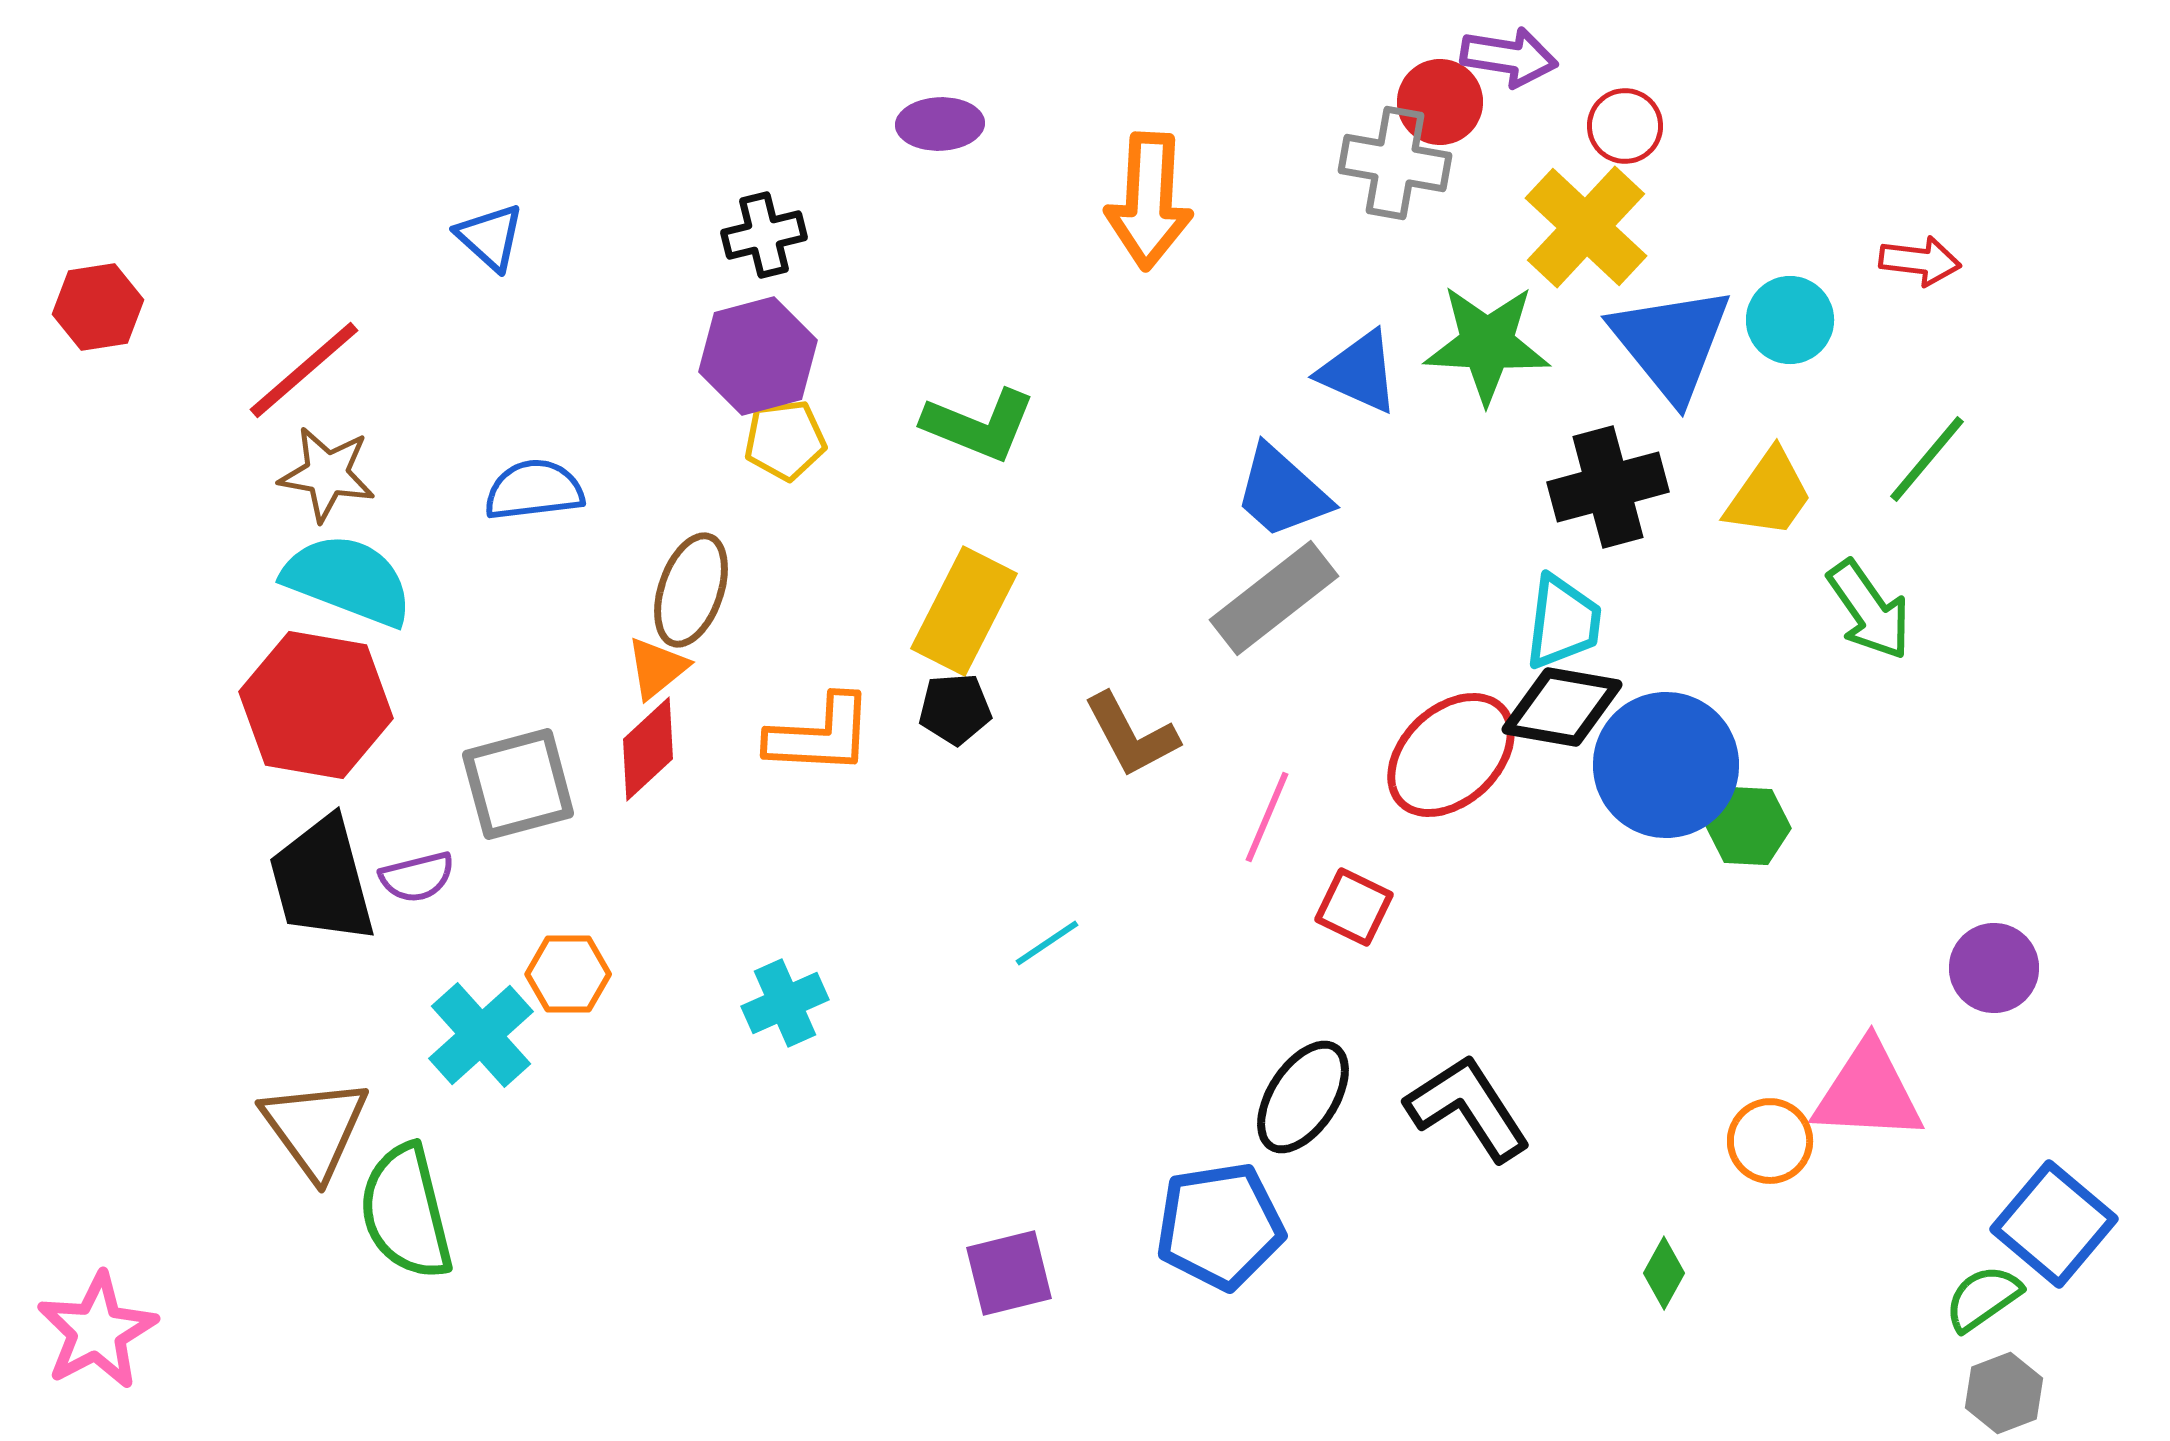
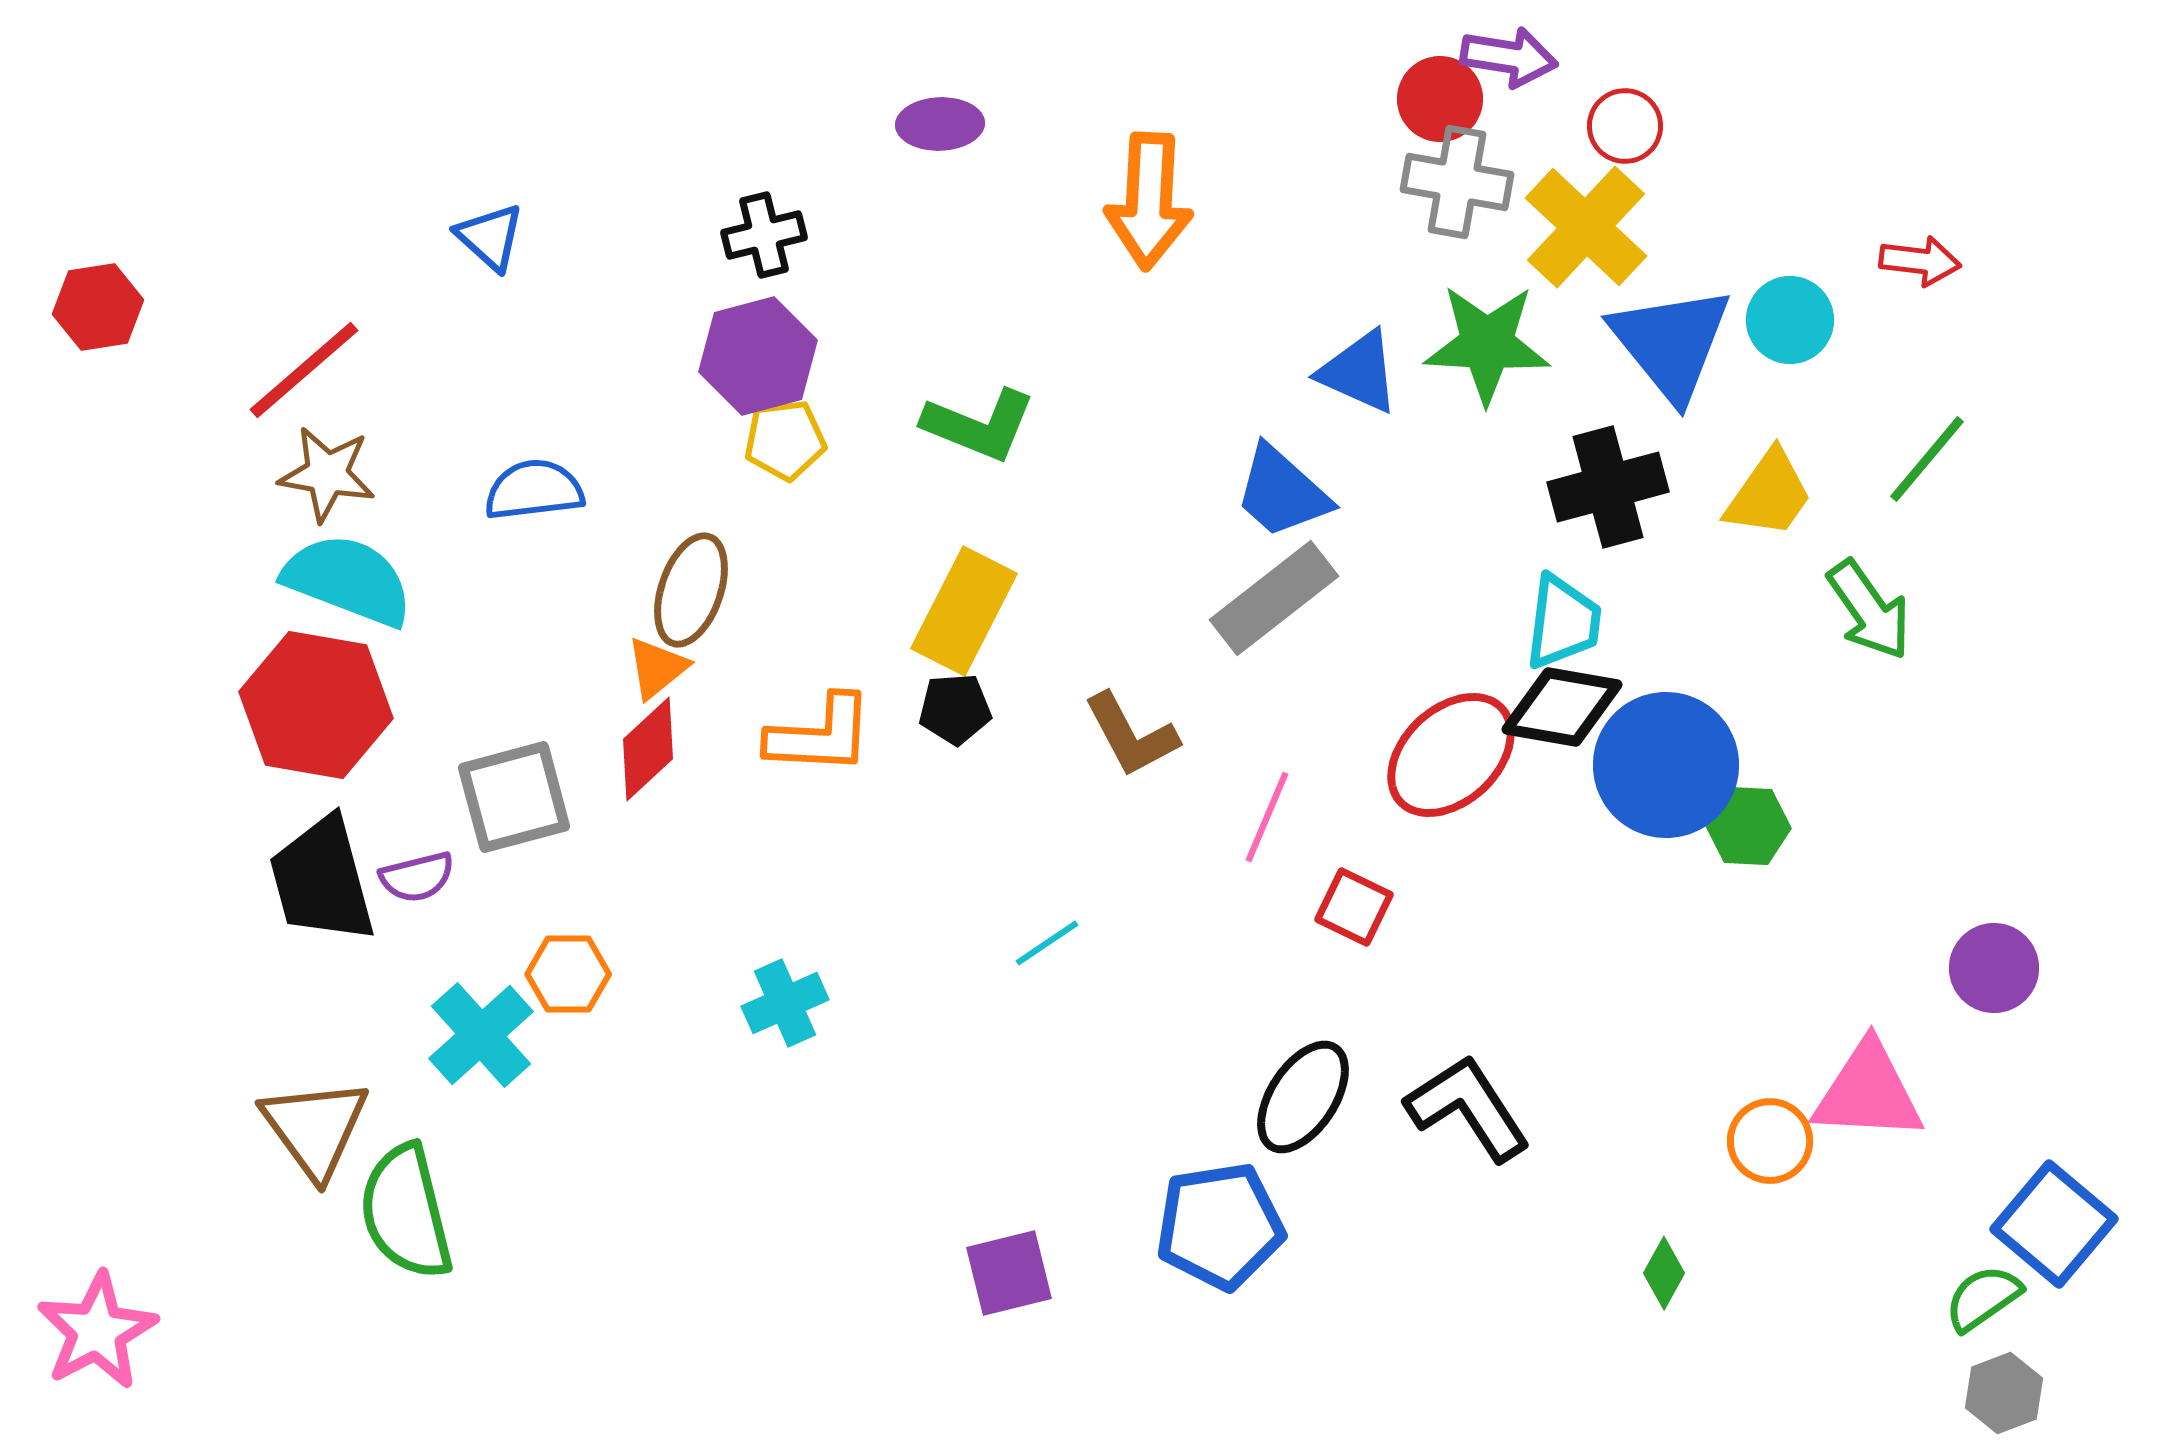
red circle at (1440, 102): moved 3 px up
gray cross at (1395, 163): moved 62 px right, 19 px down
gray square at (518, 784): moved 4 px left, 13 px down
